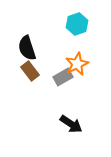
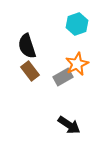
black semicircle: moved 2 px up
black arrow: moved 2 px left, 1 px down
